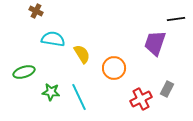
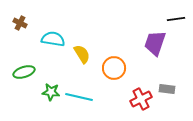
brown cross: moved 16 px left, 12 px down
gray rectangle: rotated 70 degrees clockwise
cyan line: rotated 52 degrees counterclockwise
